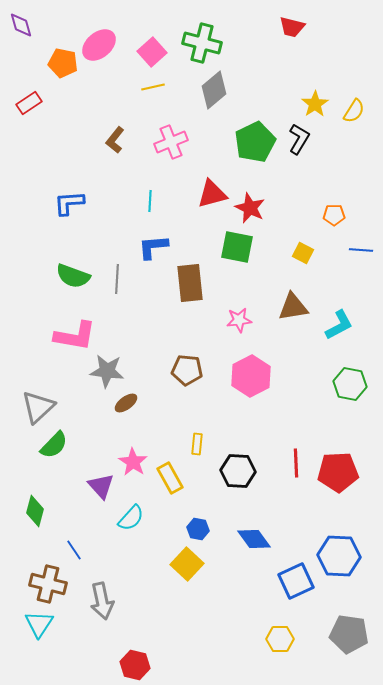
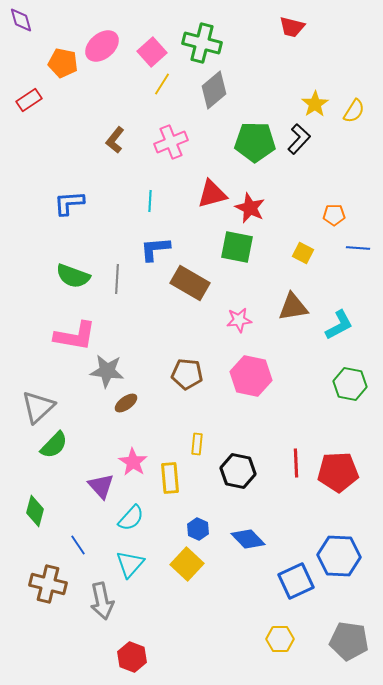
purple diamond at (21, 25): moved 5 px up
pink ellipse at (99, 45): moved 3 px right, 1 px down
yellow line at (153, 87): moved 9 px right, 3 px up; rotated 45 degrees counterclockwise
red rectangle at (29, 103): moved 3 px up
black L-shape at (299, 139): rotated 12 degrees clockwise
green pentagon at (255, 142): rotated 27 degrees clockwise
blue L-shape at (153, 247): moved 2 px right, 2 px down
blue line at (361, 250): moved 3 px left, 2 px up
brown rectangle at (190, 283): rotated 54 degrees counterclockwise
brown pentagon at (187, 370): moved 4 px down
pink hexagon at (251, 376): rotated 21 degrees counterclockwise
black hexagon at (238, 471): rotated 8 degrees clockwise
yellow rectangle at (170, 478): rotated 24 degrees clockwise
blue hexagon at (198, 529): rotated 15 degrees clockwise
blue diamond at (254, 539): moved 6 px left; rotated 8 degrees counterclockwise
blue line at (74, 550): moved 4 px right, 5 px up
cyan triangle at (39, 624): moved 91 px right, 60 px up; rotated 8 degrees clockwise
gray pentagon at (349, 634): moved 7 px down
red hexagon at (135, 665): moved 3 px left, 8 px up; rotated 8 degrees clockwise
